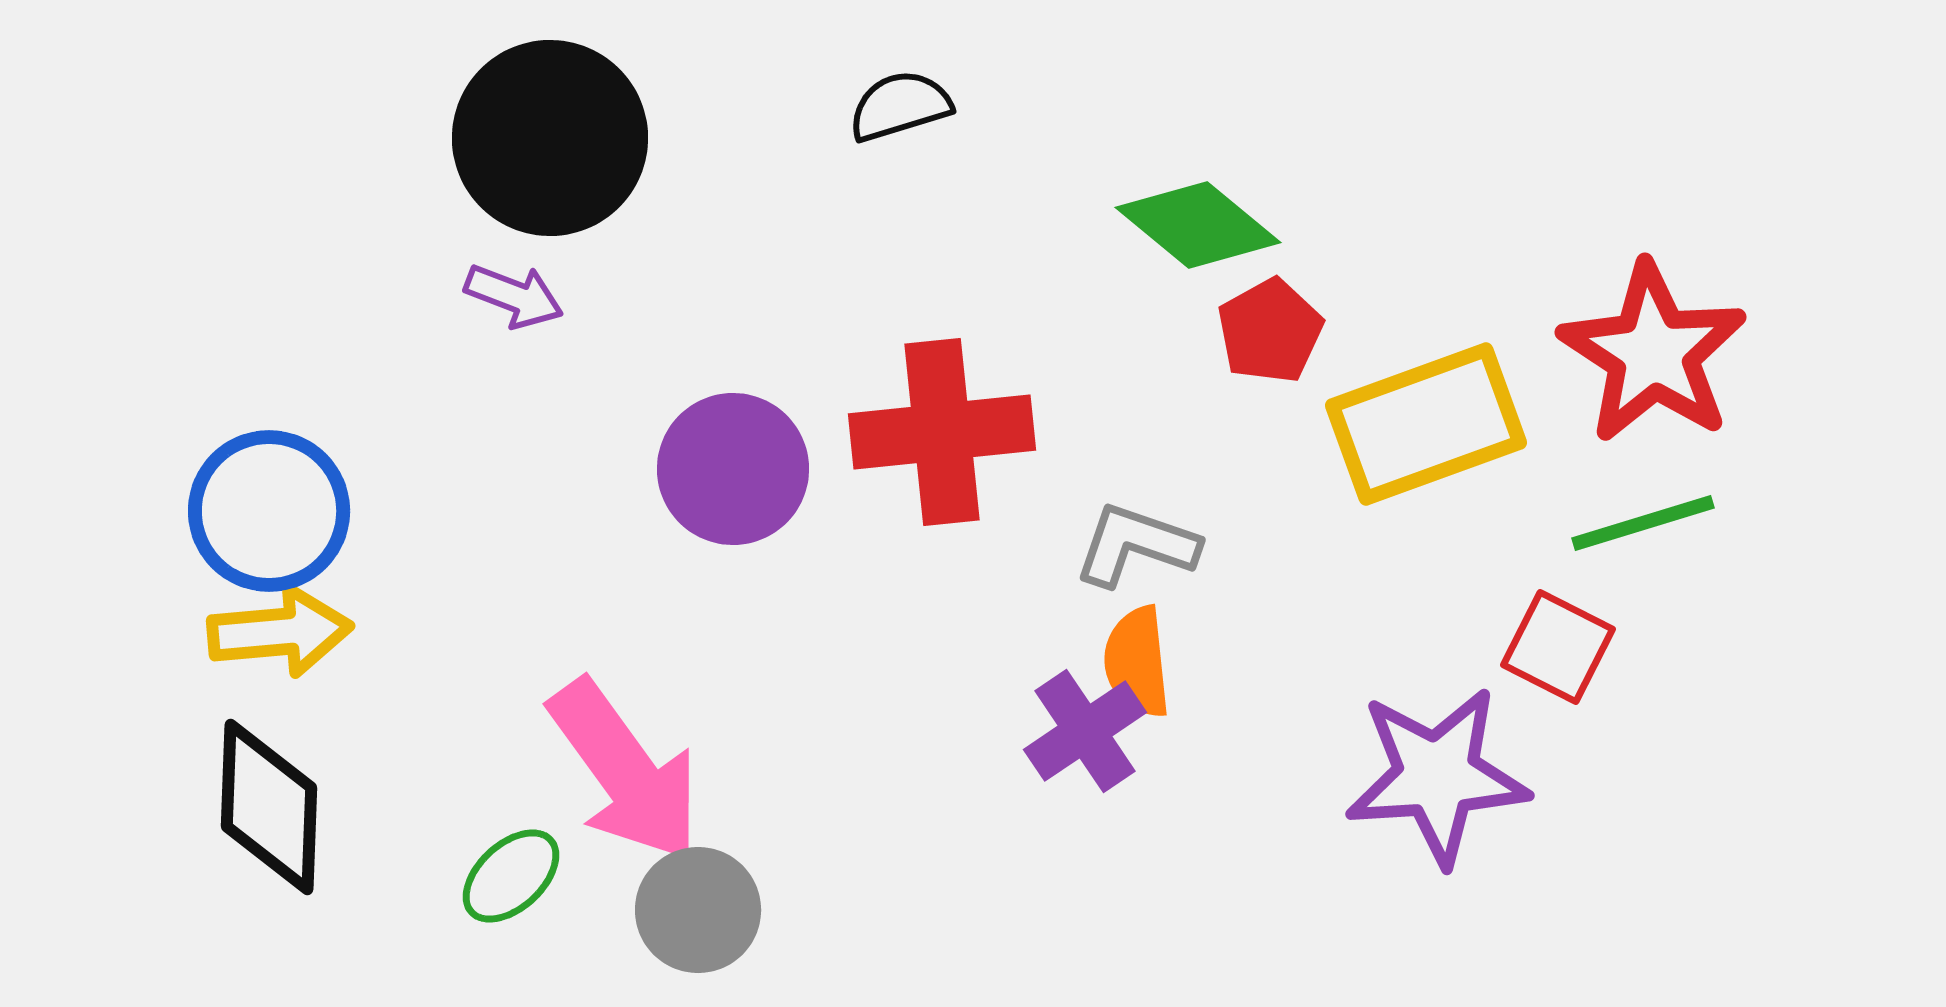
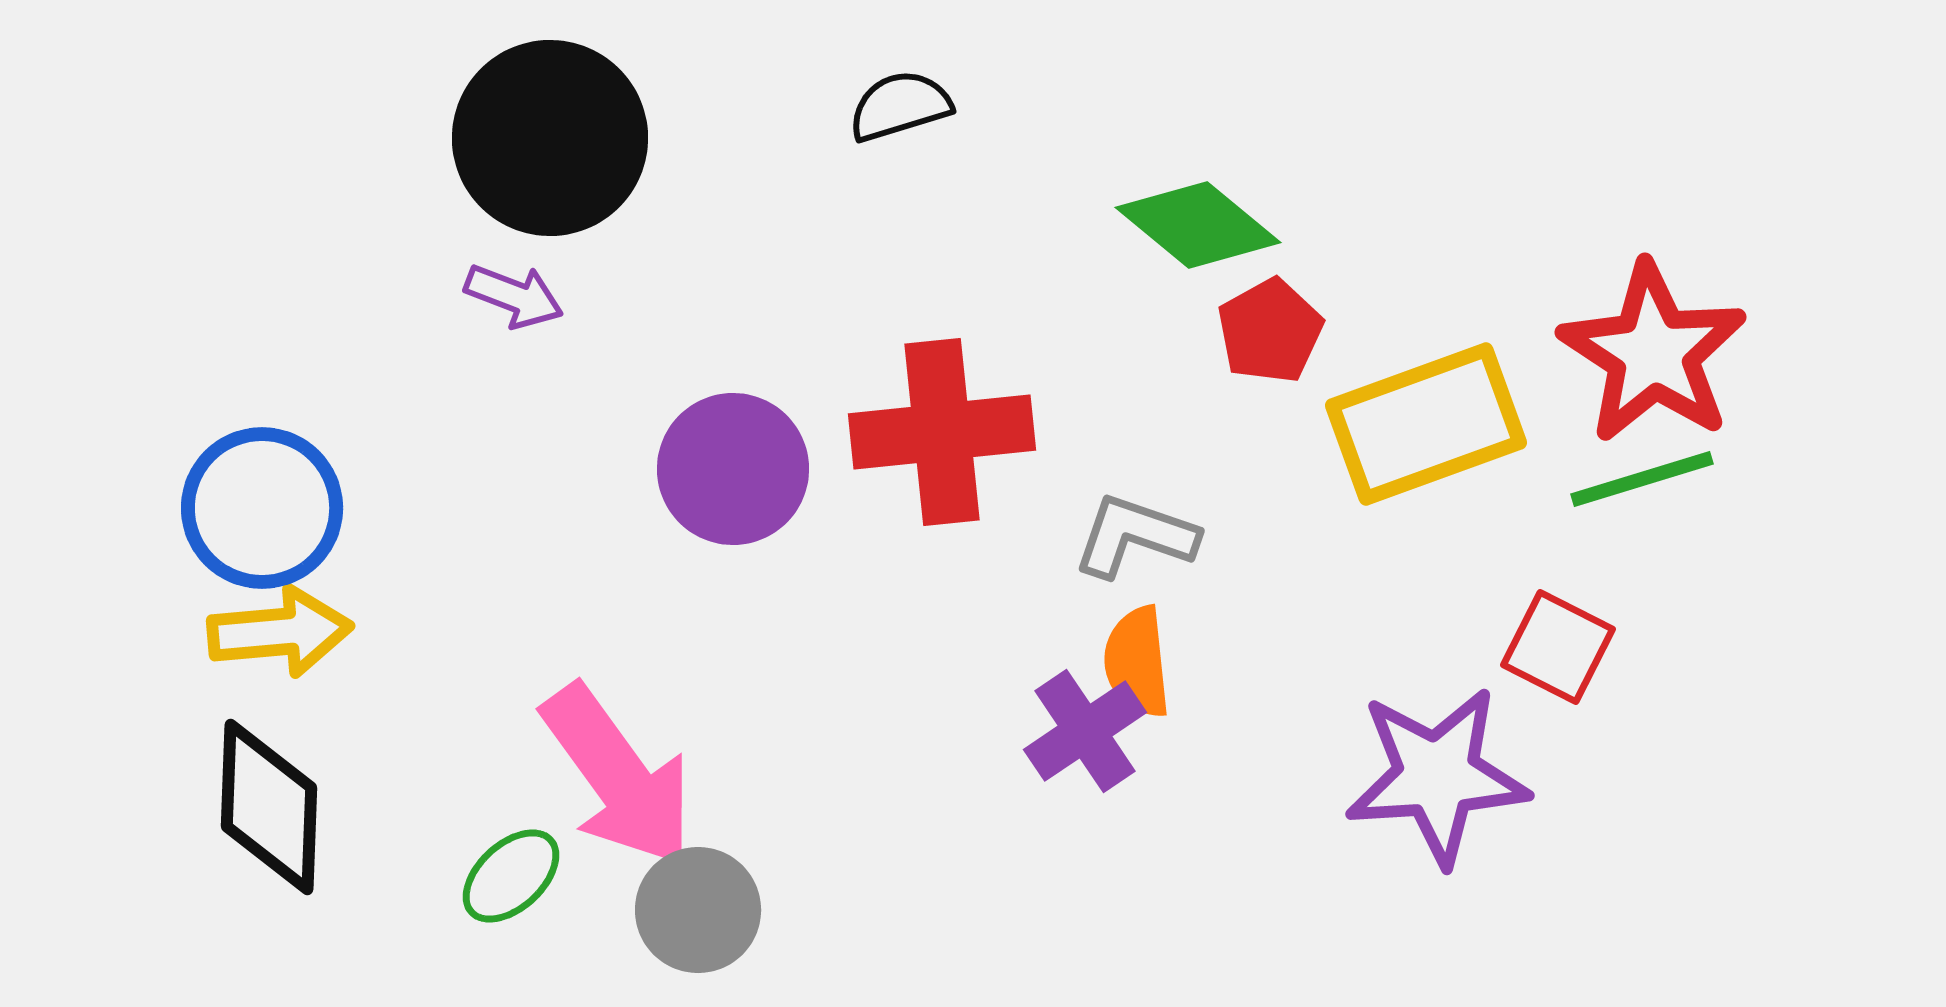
blue circle: moved 7 px left, 3 px up
green line: moved 1 px left, 44 px up
gray L-shape: moved 1 px left, 9 px up
pink arrow: moved 7 px left, 5 px down
